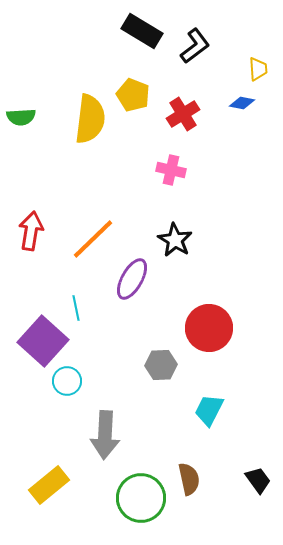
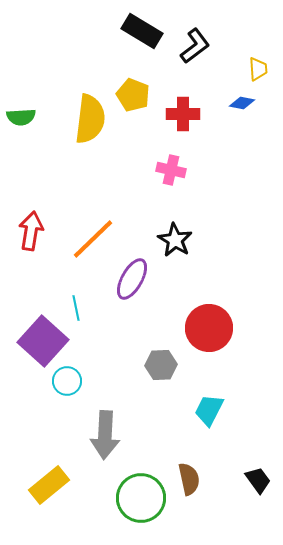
red cross: rotated 32 degrees clockwise
